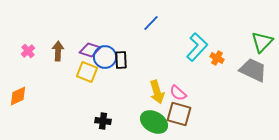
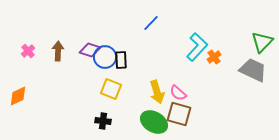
orange cross: moved 3 px left, 1 px up; rotated 24 degrees clockwise
yellow square: moved 24 px right, 17 px down
